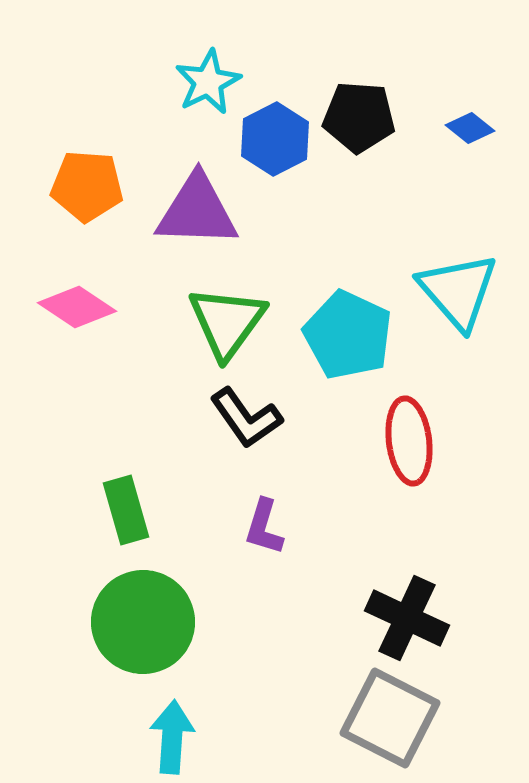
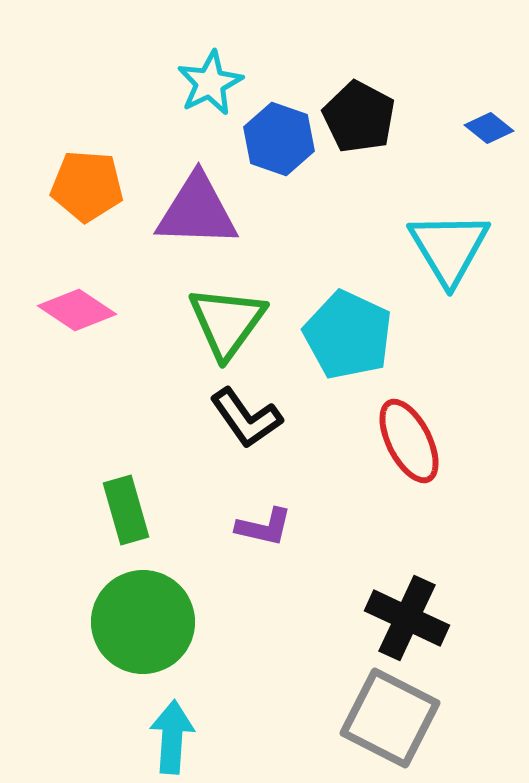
cyan star: moved 2 px right, 1 px down
black pentagon: rotated 24 degrees clockwise
blue diamond: moved 19 px right
blue hexagon: moved 4 px right; rotated 14 degrees counterclockwise
cyan triangle: moved 9 px left, 43 px up; rotated 10 degrees clockwise
pink diamond: moved 3 px down
red ellipse: rotated 20 degrees counterclockwise
purple L-shape: rotated 94 degrees counterclockwise
